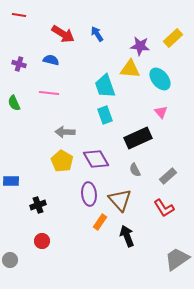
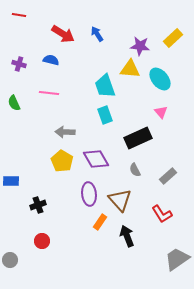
red L-shape: moved 2 px left, 6 px down
